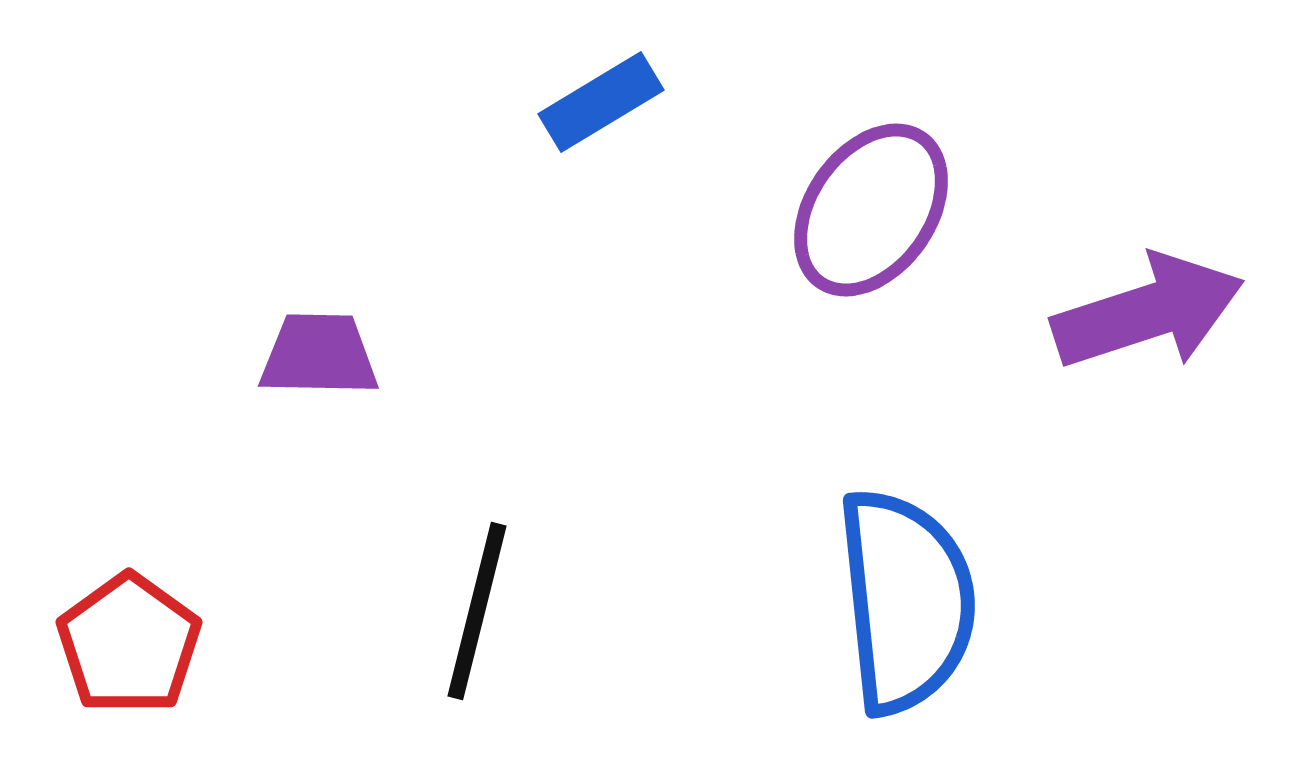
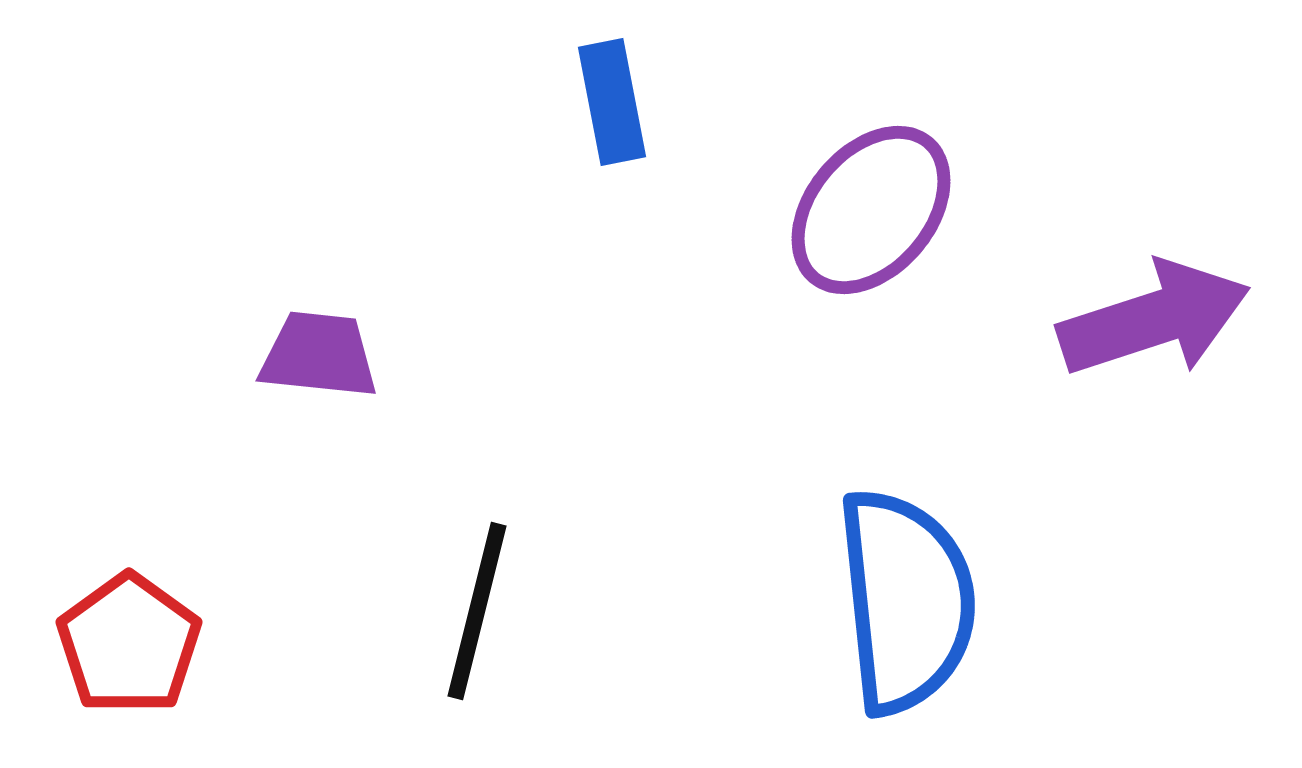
blue rectangle: moved 11 px right; rotated 70 degrees counterclockwise
purple ellipse: rotated 5 degrees clockwise
purple arrow: moved 6 px right, 7 px down
purple trapezoid: rotated 5 degrees clockwise
